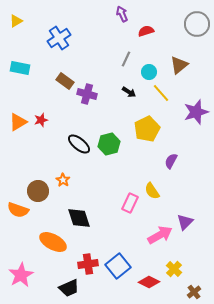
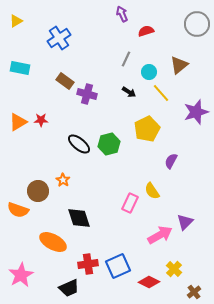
red star: rotated 16 degrees clockwise
blue square: rotated 15 degrees clockwise
